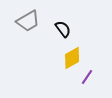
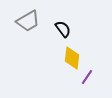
yellow diamond: rotated 55 degrees counterclockwise
